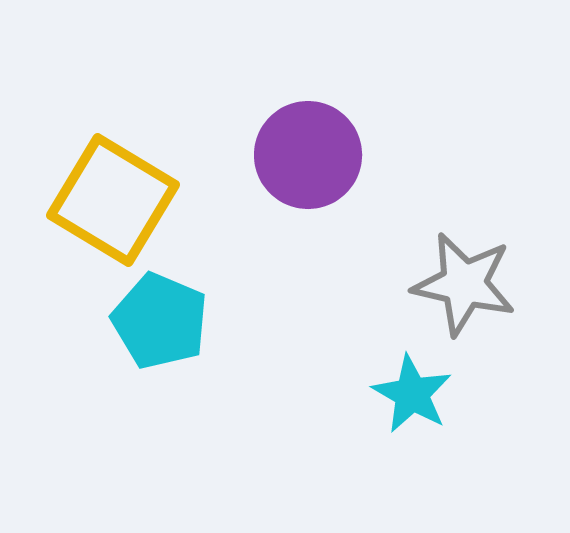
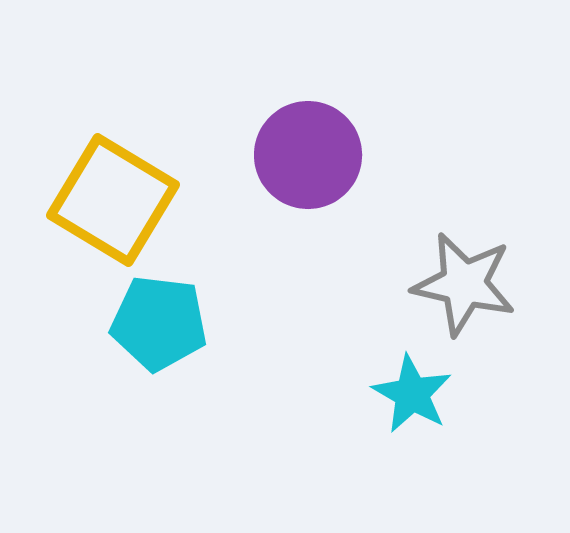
cyan pentagon: moved 1 px left, 2 px down; rotated 16 degrees counterclockwise
